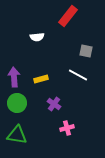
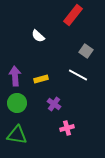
red rectangle: moved 5 px right, 1 px up
white semicircle: moved 1 px right, 1 px up; rotated 48 degrees clockwise
gray square: rotated 24 degrees clockwise
purple arrow: moved 1 px right, 1 px up
